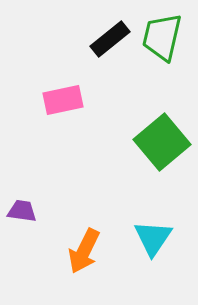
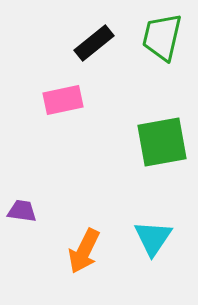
black rectangle: moved 16 px left, 4 px down
green square: rotated 30 degrees clockwise
